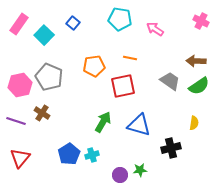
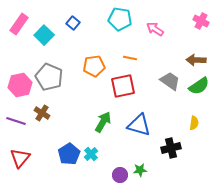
brown arrow: moved 1 px up
cyan cross: moved 1 px left, 1 px up; rotated 24 degrees counterclockwise
